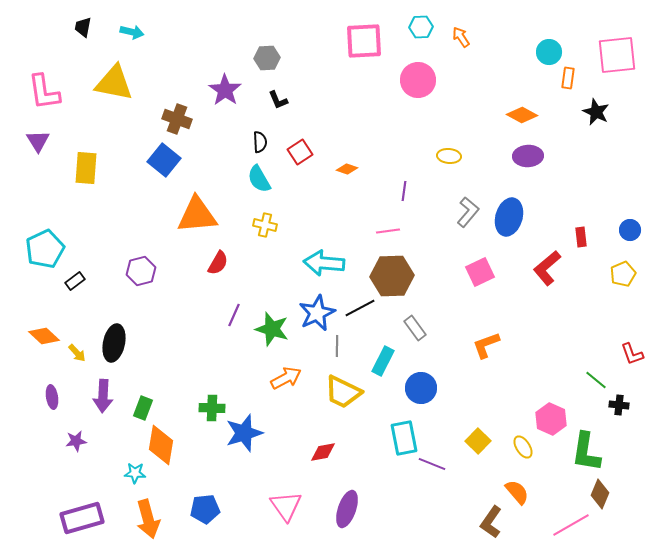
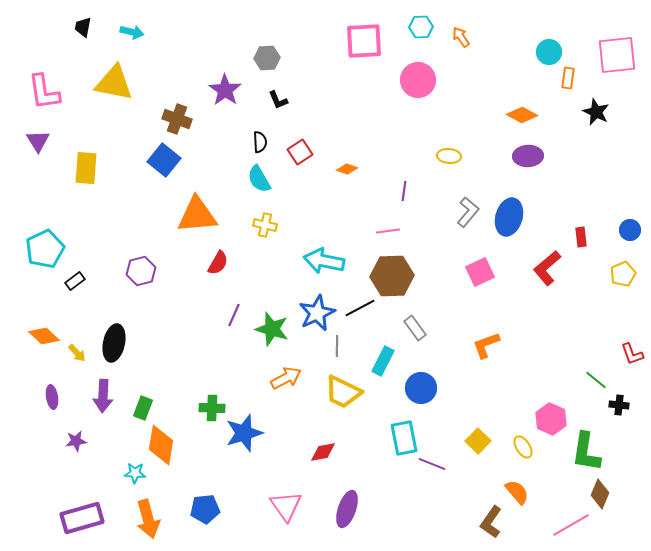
cyan arrow at (324, 263): moved 2 px up; rotated 6 degrees clockwise
